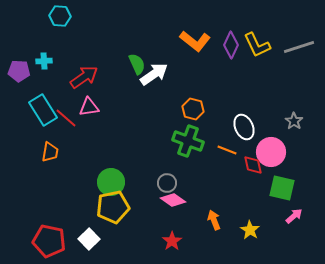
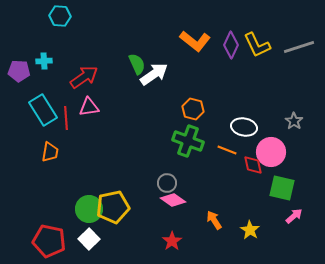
red line: rotated 45 degrees clockwise
white ellipse: rotated 55 degrees counterclockwise
green circle: moved 22 px left, 27 px down
orange arrow: rotated 12 degrees counterclockwise
